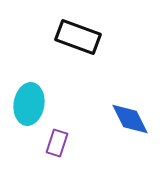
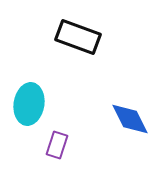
purple rectangle: moved 2 px down
